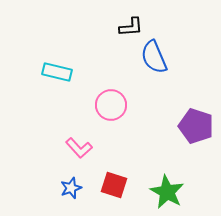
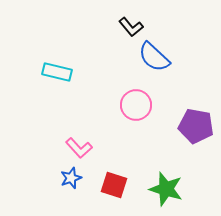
black L-shape: rotated 55 degrees clockwise
blue semicircle: rotated 24 degrees counterclockwise
pink circle: moved 25 px right
purple pentagon: rotated 8 degrees counterclockwise
blue star: moved 10 px up
green star: moved 1 px left, 3 px up; rotated 12 degrees counterclockwise
